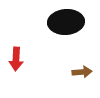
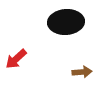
red arrow: rotated 45 degrees clockwise
